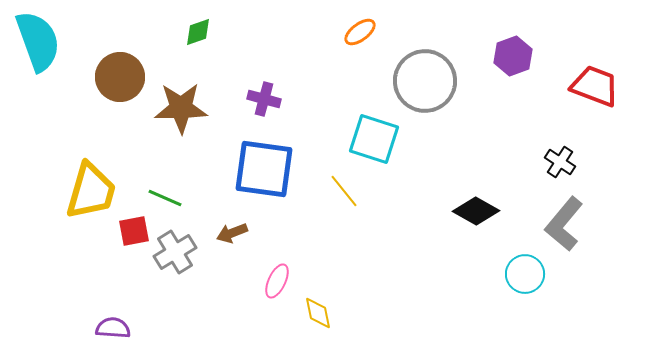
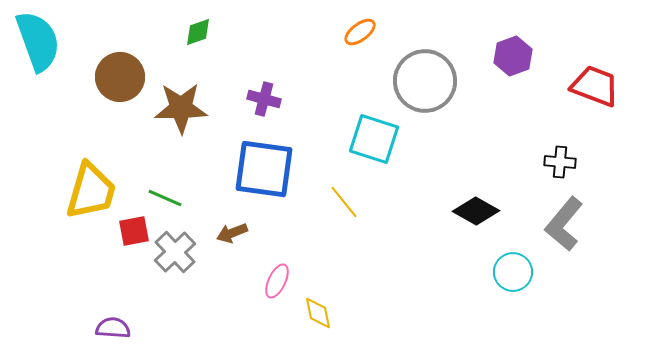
black cross: rotated 28 degrees counterclockwise
yellow line: moved 11 px down
gray cross: rotated 12 degrees counterclockwise
cyan circle: moved 12 px left, 2 px up
